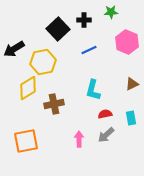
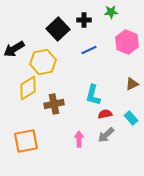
cyan L-shape: moved 5 px down
cyan rectangle: rotated 32 degrees counterclockwise
